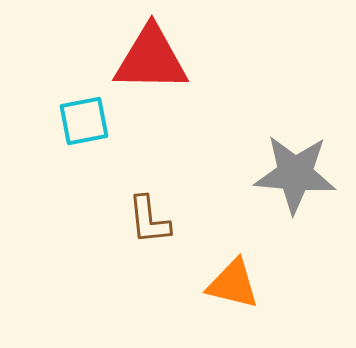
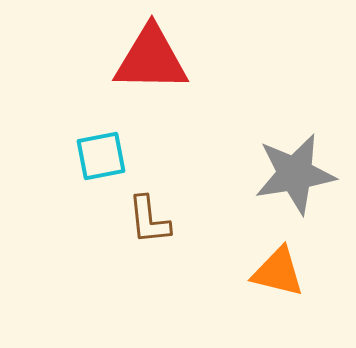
cyan square: moved 17 px right, 35 px down
gray star: rotated 14 degrees counterclockwise
orange triangle: moved 45 px right, 12 px up
